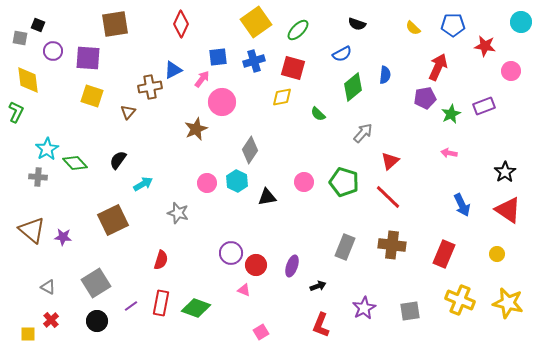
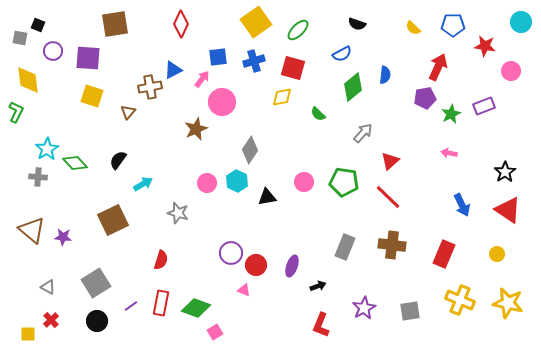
green pentagon at (344, 182): rotated 8 degrees counterclockwise
pink square at (261, 332): moved 46 px left
